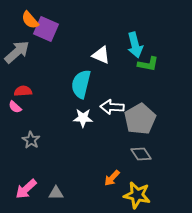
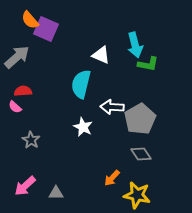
gray arrow: moved 5 px down
white star: moved 9 px down; rotated 24 degrees clockwise
pink arrow: moved 1 px left, 3 px up
